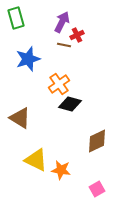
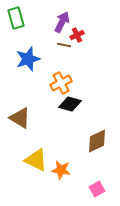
orange cross: moved 2 px right, 1 px up; rotated 10 degrees clockwise
